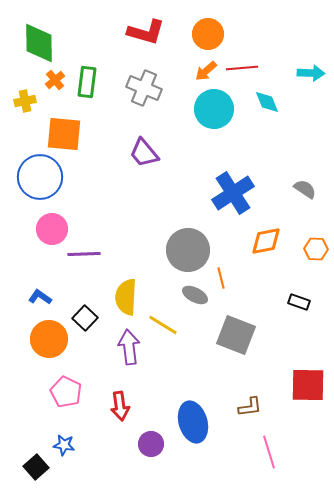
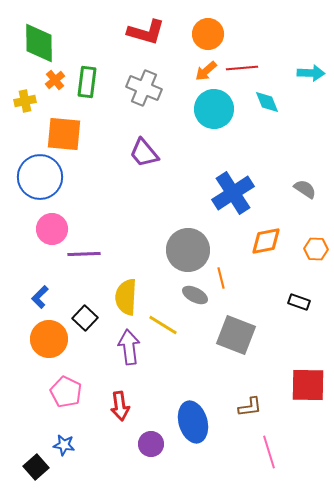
blue L-shape at (40, 297): rotated 80 degrees counterclockwise
